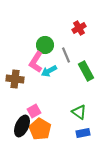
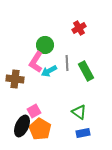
gray line: moved 1 px right, 8 px down; rotated 21 degrees clockwise
